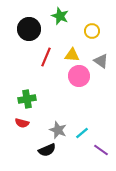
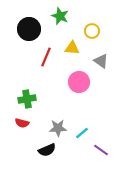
yellow triangle: moved 7 px up
pink circle: moved 6 px down
gray star: moved 2 px up; rotated 24 degrees counterclockwise
